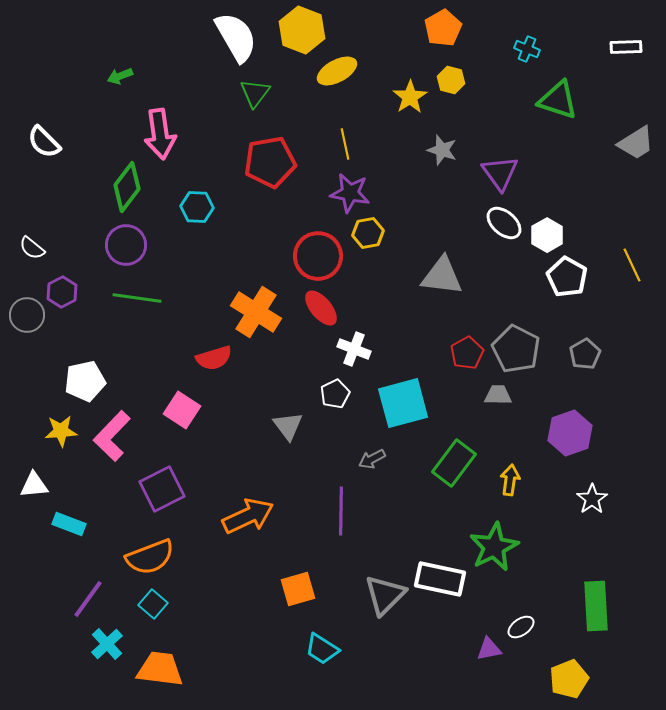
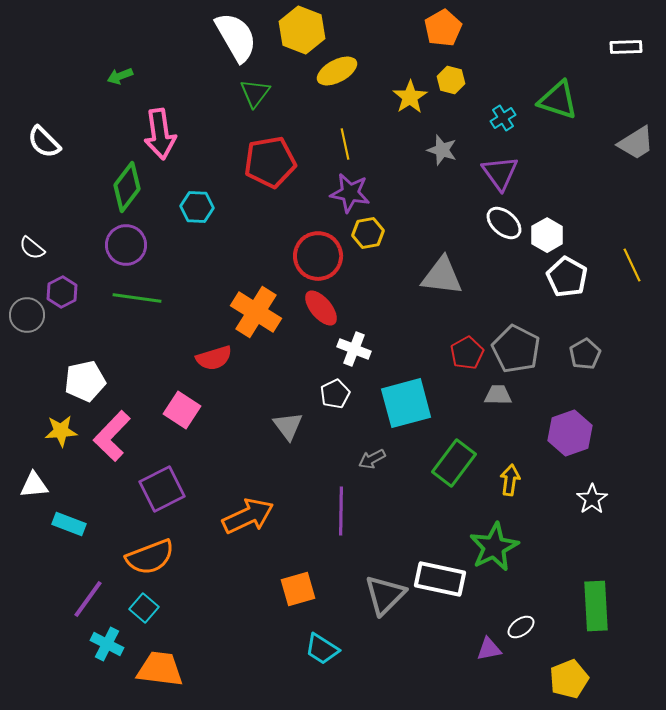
cyan cross at (527, 49): moved 24 px left, 69 px down; rotated 35 degrees clockwise
cyan square at (403, 403): moved 3 px right
cyan square at (153, 604): moved 9 px left, 4 px down
cyan cross at (107, 644): rotated 20 degrees counterclockwise
